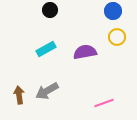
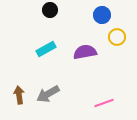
blue circle: moved 11 px left, 4 px down
gray arrow: moved 1 px right, 3 px down
